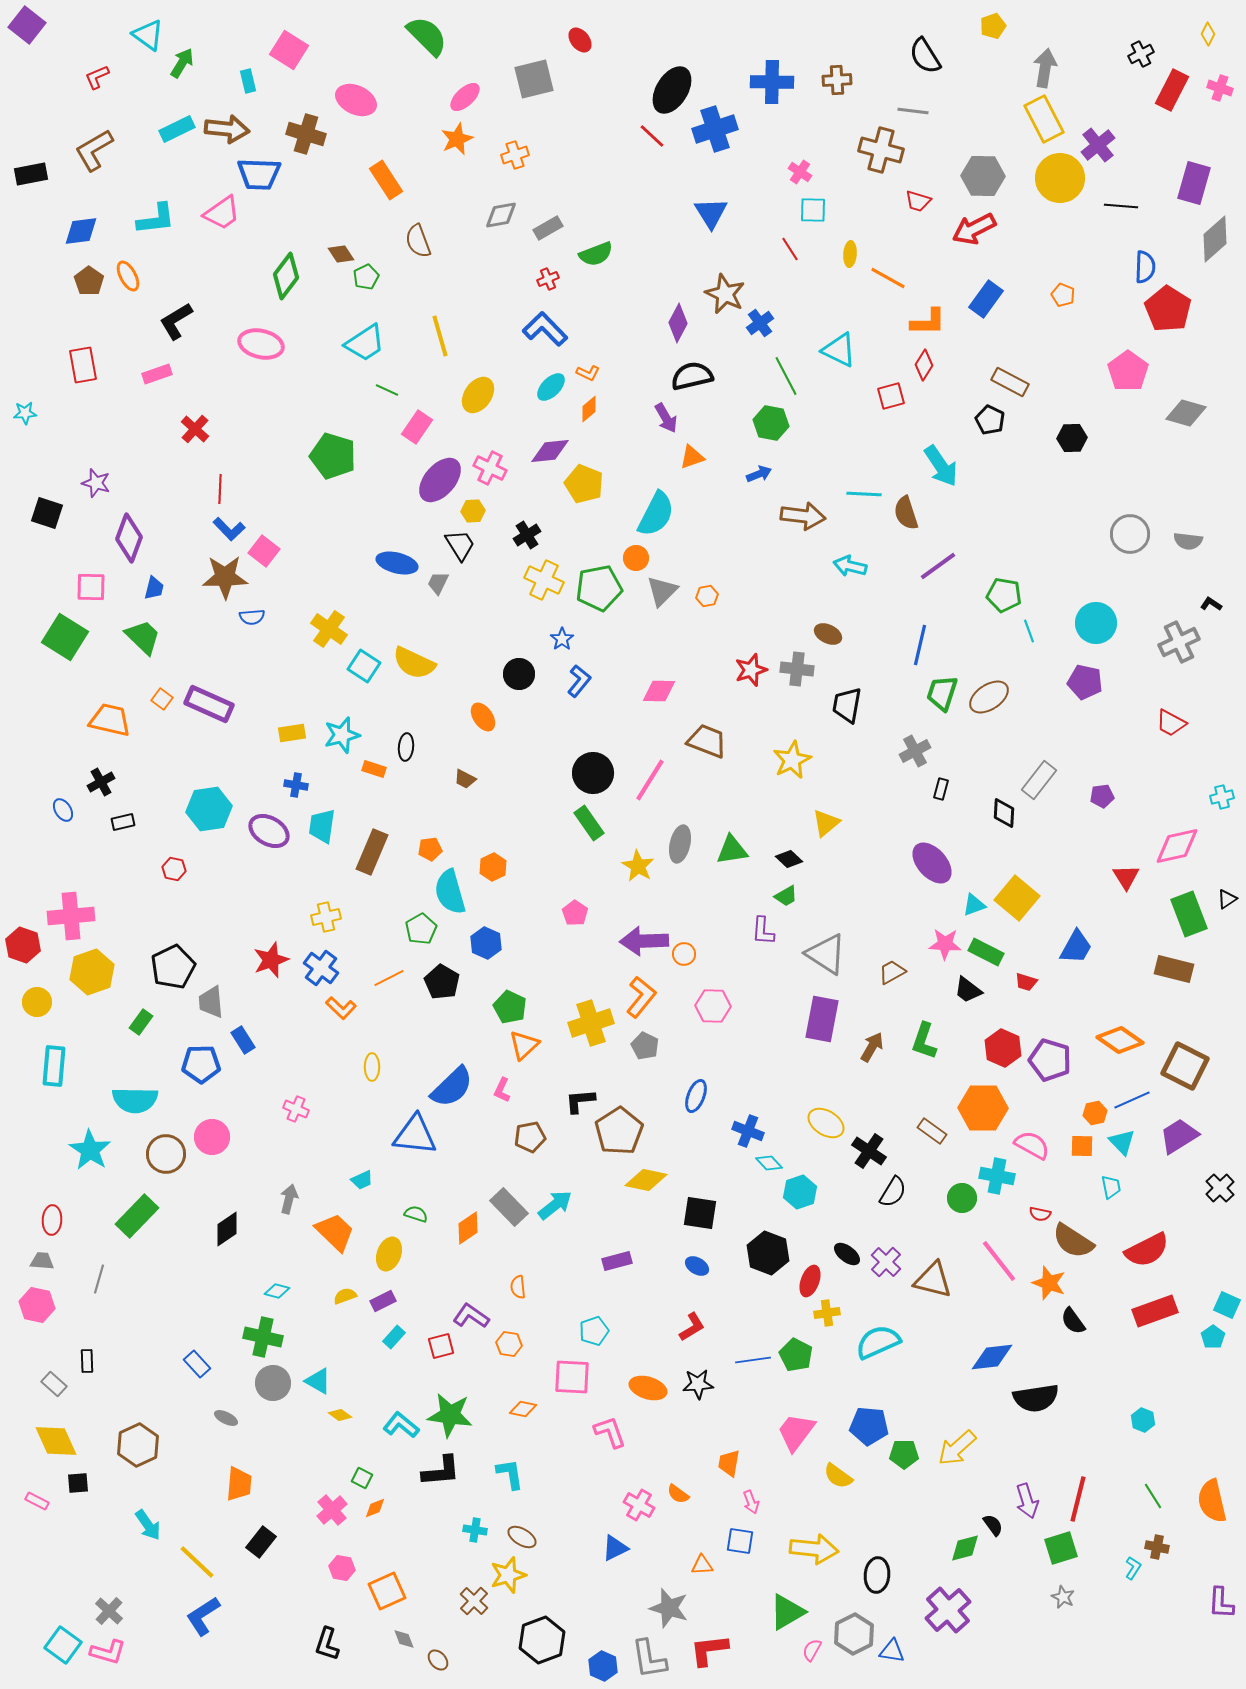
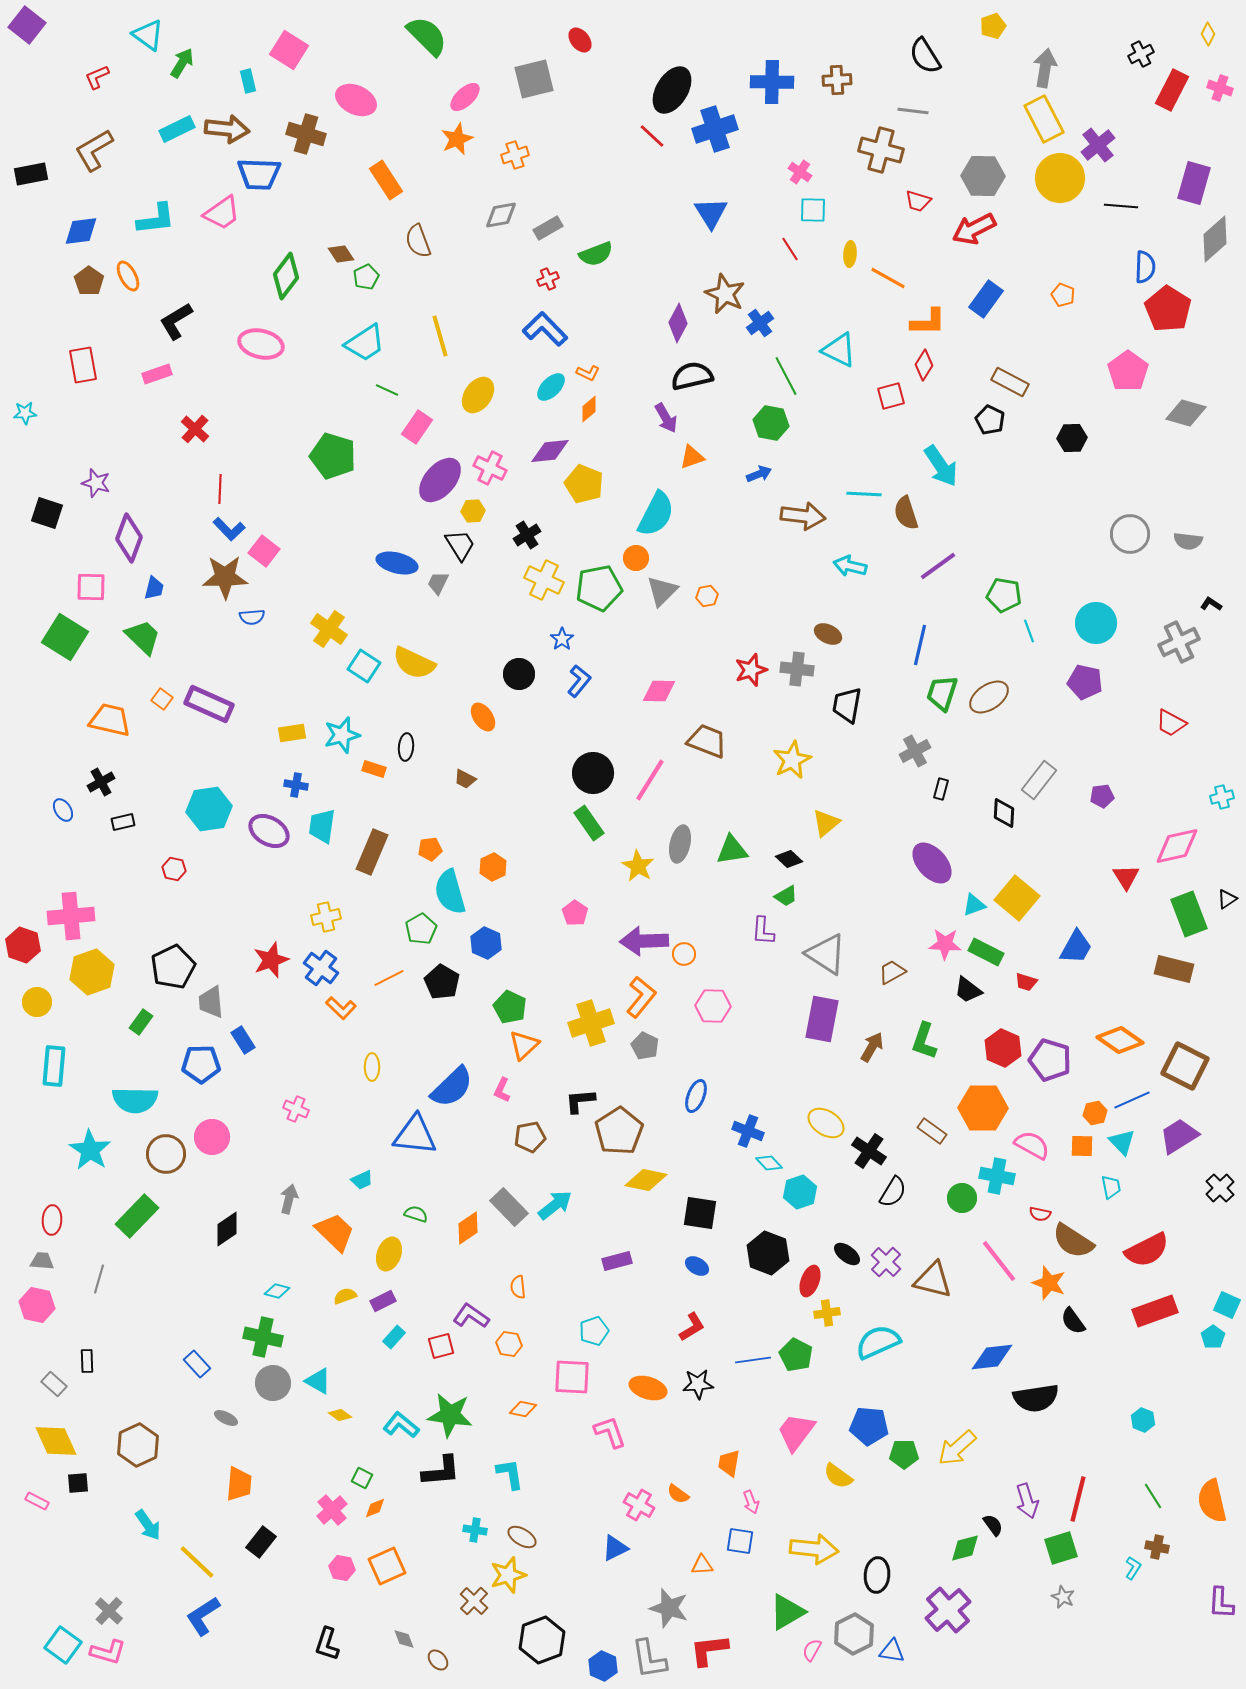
orange square at (387, 1591): moved 25 px up
